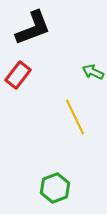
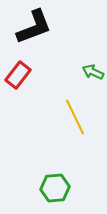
black L-shape: moved 1 px right, 1 px up
green hexagon: rotated 16 degrees clockwise
